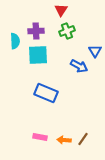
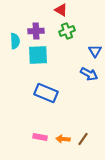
red triangle: rotated 32 degrees counterclockwise
blue arrow: moved 10 px right, 8 px down
orange arrow: moved 1 px left, 1 px up
